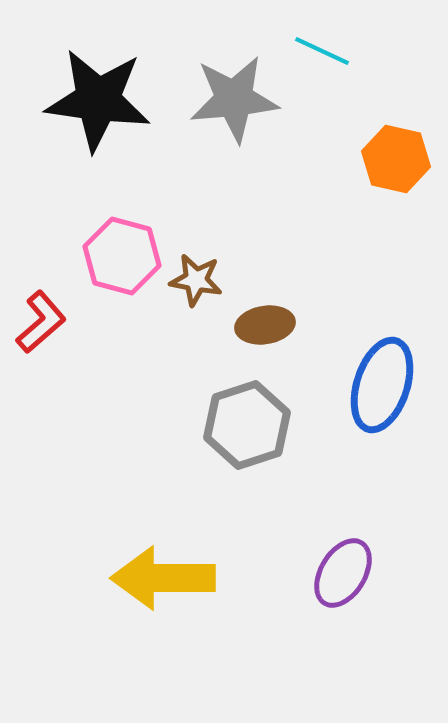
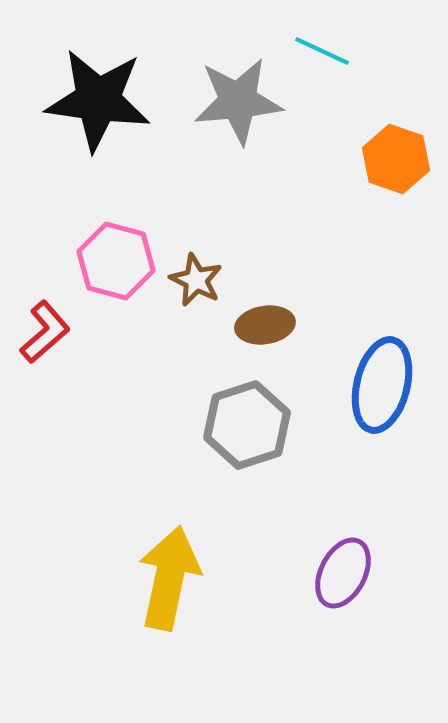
gray star: moved 4 px right, 2 px down
orange hexagon: rotated 6 degrees clockwise
pink hexagon: moved 6 px left, 5 px down
brown star: rotated 16 degrees clockwise
red L-shape: moved 4 px right, 10 px down
blue ellipse: rotated 4 degrees counterclockwise
purple ellipse: rotated 4 degrees counterclockwise
yellow arrow: moved 6 px right; rotated 102 degrees clockwise
